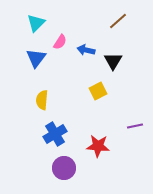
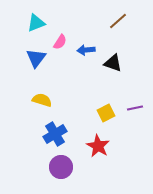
cyan triangle: rotated 24 degrees clockwise
blue arrow: rotated 18 degrees counterclockwise
black triangle: moved 2 px down; rotated 42 degrees counterclockwise
yellow square: moved 8 px right, 22 px down
yellow semicircle: rotated 102 degrees clockwise
purple line: moved 18 px up
red star: rotated 25 degrees clockwise
purple circle: moved 3 px left, 1 px up
